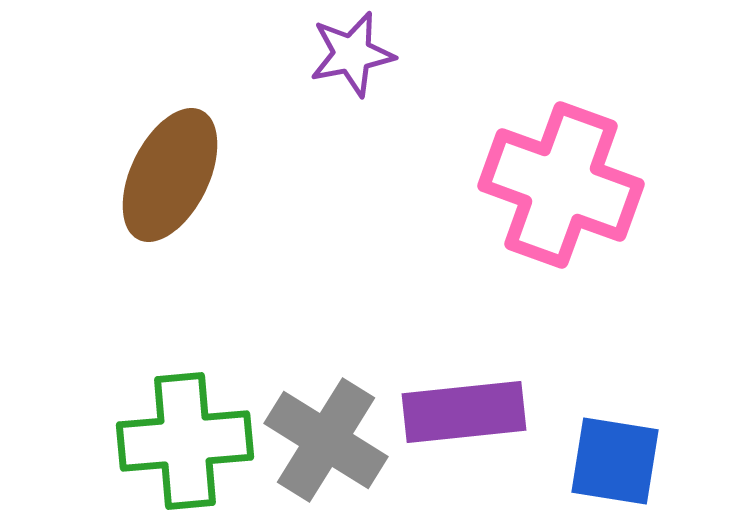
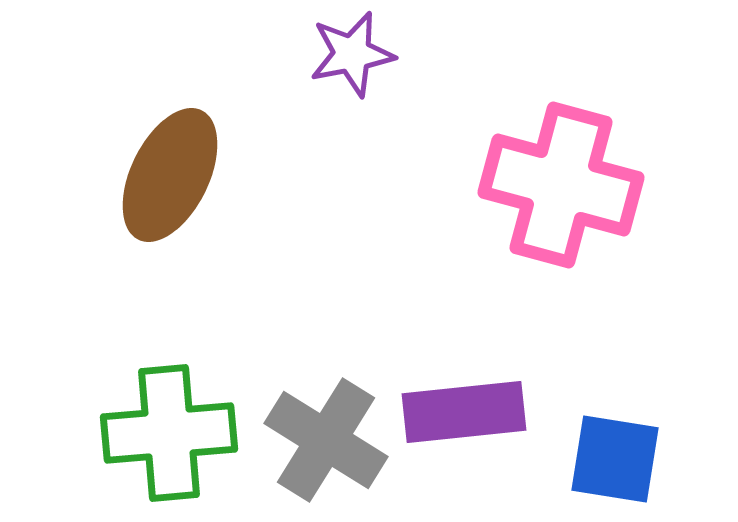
pink cross: rotated 5 degrees counterclockwise
green cross: moved 16 px left, 8 px up
blue square: moved 2 px up
